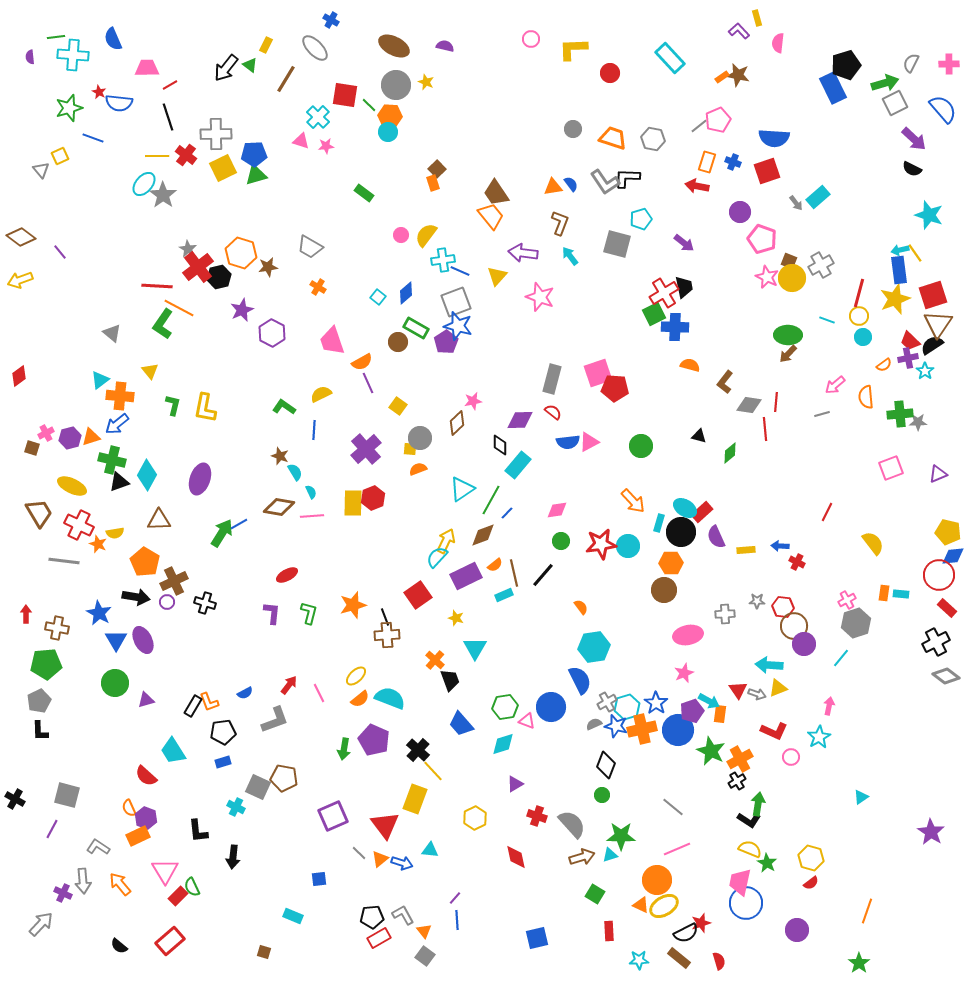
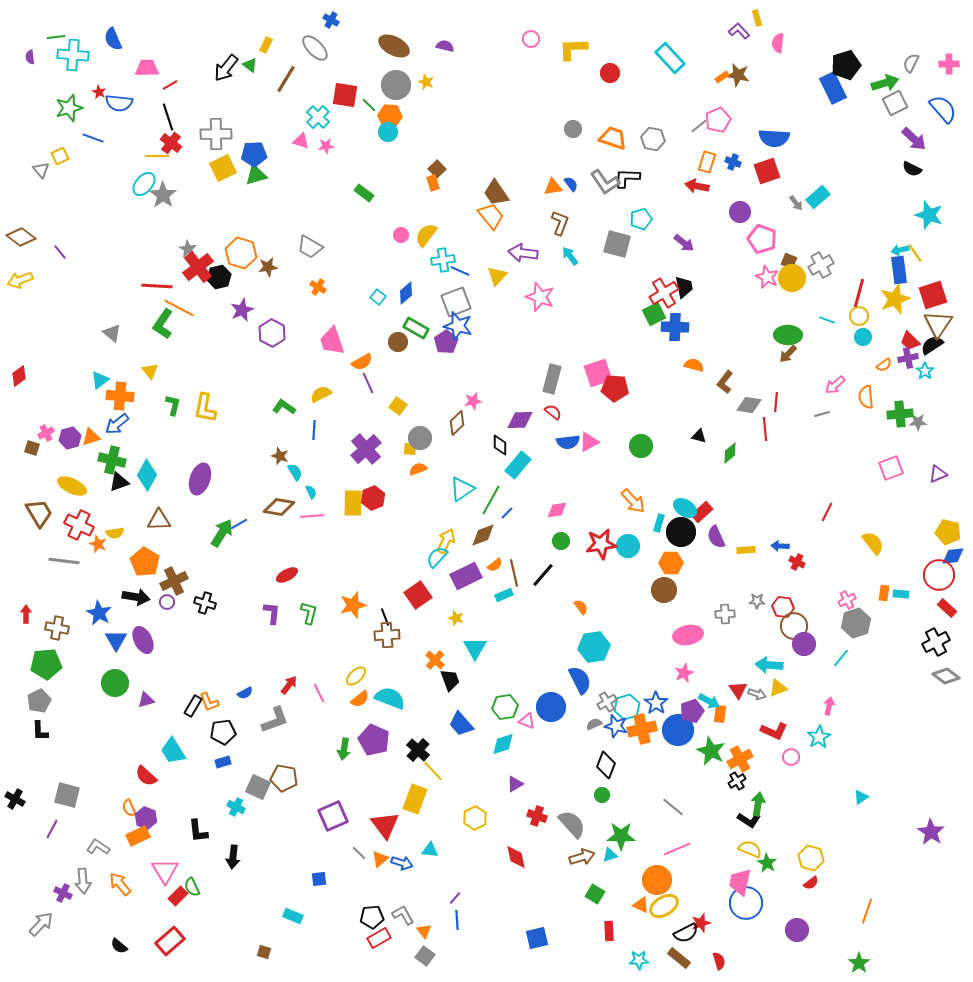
red cross at (186, 155): moved 15 px left, 12 px up
orange semicircle at (690, 365): moved 4 px right
